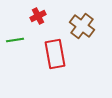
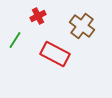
green line: rotated 48 degrees counterclockwise
red rectangle: rotated 52 degrees counterclockwise
